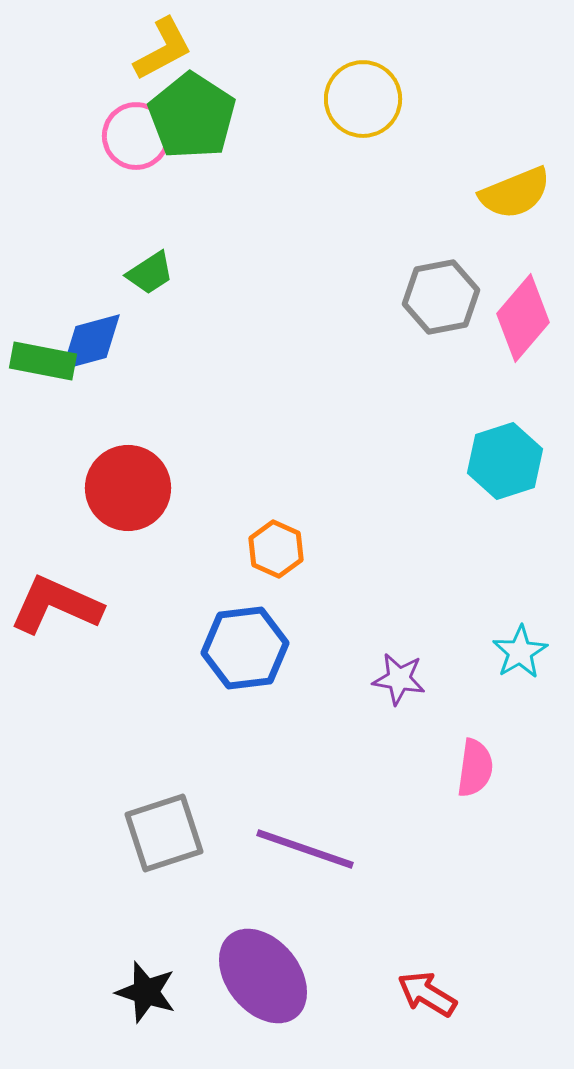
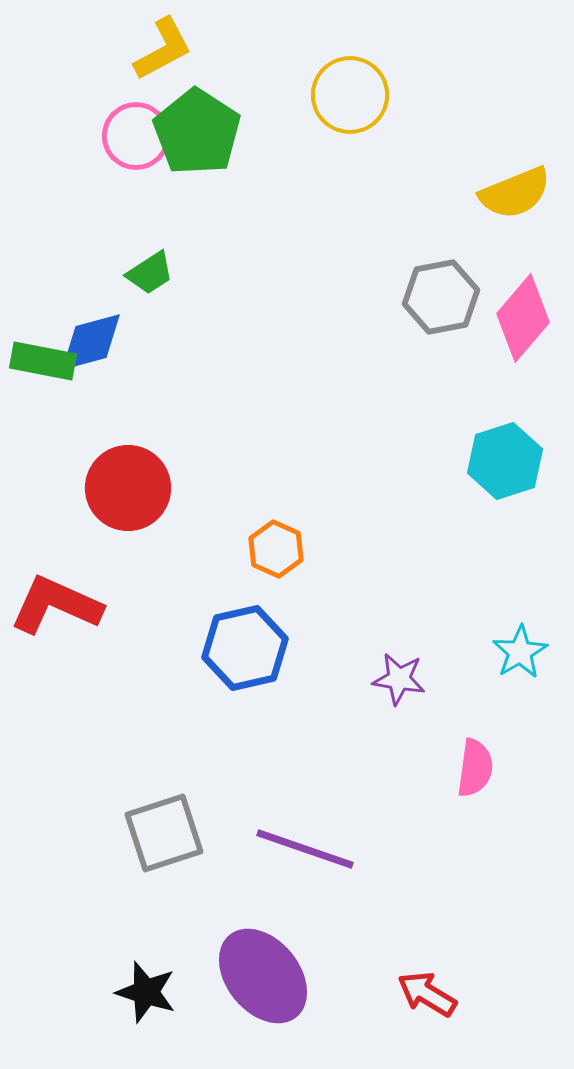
yellow circle: moved 13 px left, 4 px up
green pentagon: moved 5 px right, 16 px down
blue hexagon: rotated 6 degrees counterclockwise
